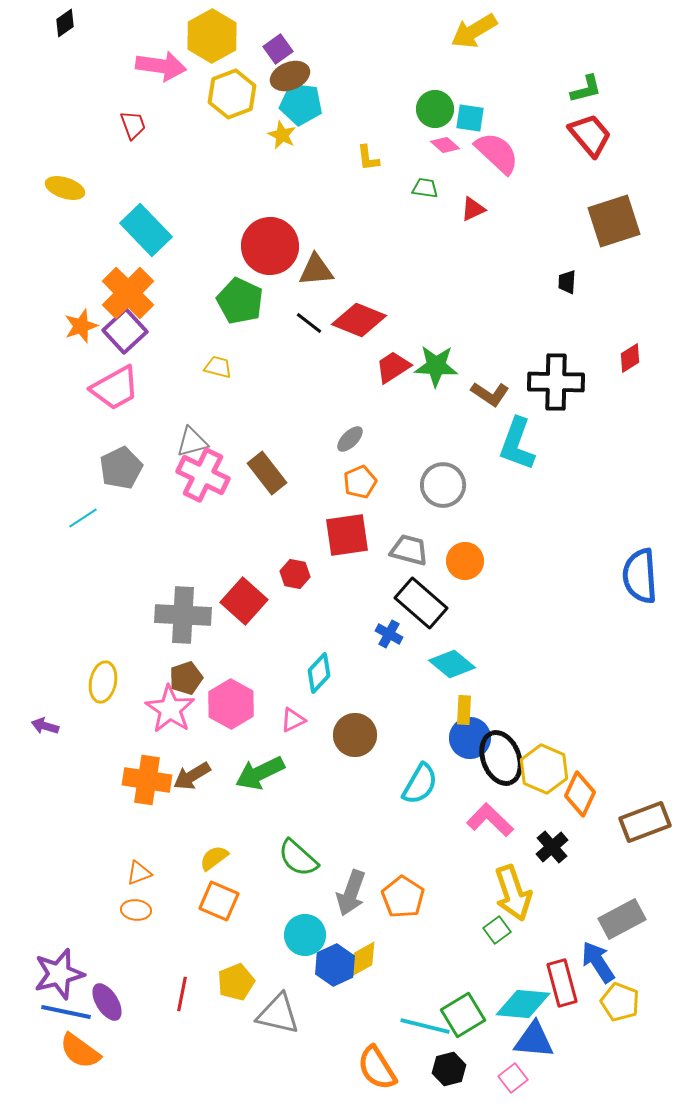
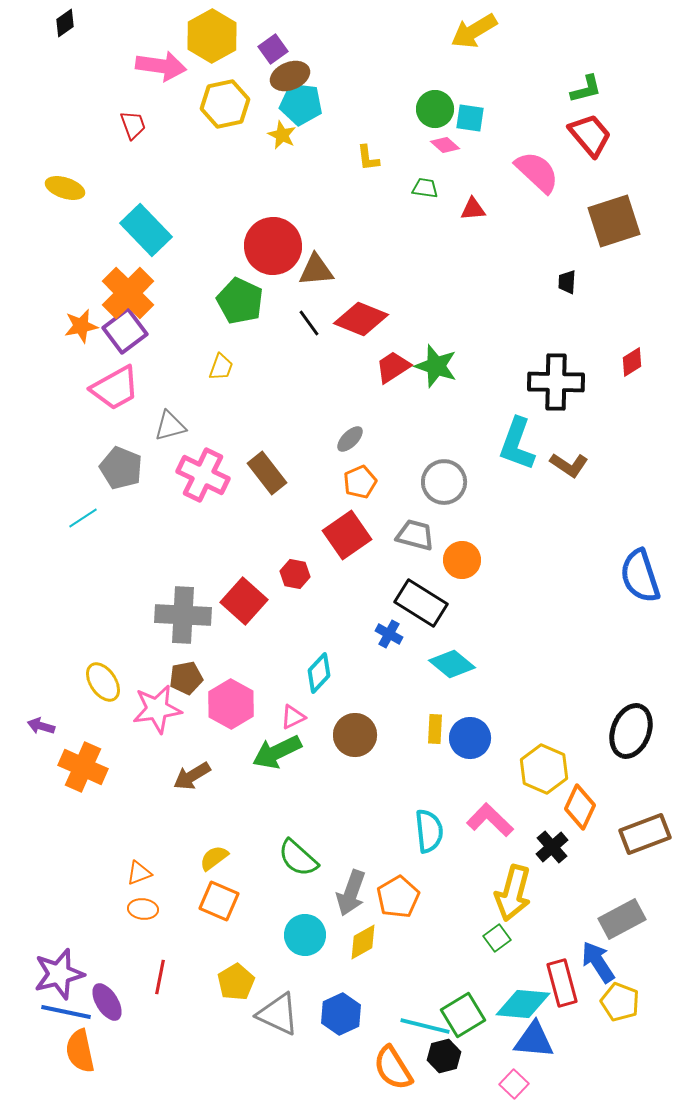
purple square at (278, 49): moved 5 px left
yellow hexagon at (232, 94): moved 7 px left, 10 px down; rotated 9 degrees clockwise
pink semicircle at (497, 153): moved 40 px right, 19 px down
red triangle at (473, 209): rotated 20 degrees clockwise
red circle at (270, 246): moved 3 px right
red diamond at (359, 320): moved 2 px right, 1 px up
black line at (309, 323): rotated 16 degrees clockwise
orange star at (81, 326): rotated 8 degrees clockwise
purple square at (125, 331): rotated 6 degrees clockwise
red diamond at (630, 358): moved 2 px right, 4 px down
green star at (436, 366): rotated 15 degrees clockwise
yellow trapezoid at (218, 367): moved 3 px right; rotated 96 degrees clockwise
brown L-shape at (490, 394): moved 79 px right, 71 px down
gray triangle at (192, 442): moved 22 px left, 16 px up
gray pentagon at (121, 468): rotated 24 degrees counterclockwise
gray circle at (443, 485): moved 1 px right, 3 px up
red square at (347, 535): rotated 27 degrees counterclockwise
gray trapezoid at (409, 550): moved 6 px right, 15 px up
orange circle at (465, 561): moved 3 px left, 1 px up
blue semicircle at (640, 576): rotated 14 degrees counterclockwise
black rectangle at (421, 603): rotated 9 degrees counterclockwise
brown pentagon at (186, 678): rotated 8 degrees clockwise
yellow ellipse at (103, 682): rotated 45 degrees counterclockwise
pink star at (170, 709): moved 13 px left; rotated 30 degrees clockwise
yellow rectangle at (464, 710): moved 29 px left, 19 px down
pink triangle at (293, 720): moved 3 px up
purple arrow at (45, 726): moved 4 px left
black ellipse at (501, 758): moved 130 px right, 27 px up; rotated 42 degrees clockwise
green arrow at (260, 773): moved 17 px right, 21 px up
orange cross at (147, 780): moved 64 px left, 13 px up; rotated 15 degrees clockwise
cyan semicircle at (420, 784): moved 9 px right, 47 px down; rotated 36 degrees counterclockwise
orange diamond at (580, 794): moved 13 px down
brown rectangle at (645, 822): moved 12 px down
yellow arrow at (513, 893): rotated 34 degrees clockwise
orange pentagon at (403, 897): moved 5 px left; rotated 9 degrees clockwise
orange ellipse at (136, 910): moved 7 px right, 1 px up
green square at (497, 930): moved 8 px down
yellow diamond at (363, 959): moved 17 px up
blue hexagon at (335, 965): moved 6 px right, 49 px down
yellow pentagon at (236, 982): rotated 9 degrees counterclockwise
red line at (182, 994): moved 22 px left, 17 px up
gray triangle at (278, 1014): rotated 12 degrees clockwise
orange semicircle at (80, 1051): rotated 42 degrees clockwise
orange semicircle at (377, 1068): moved 16 px right
black hexagon at (449, 1069): moved 5 px left, 13 px up
pink square at (513, 1078): moved 1 px right, 6 px down; rotated 8 degrees counterclockwise
